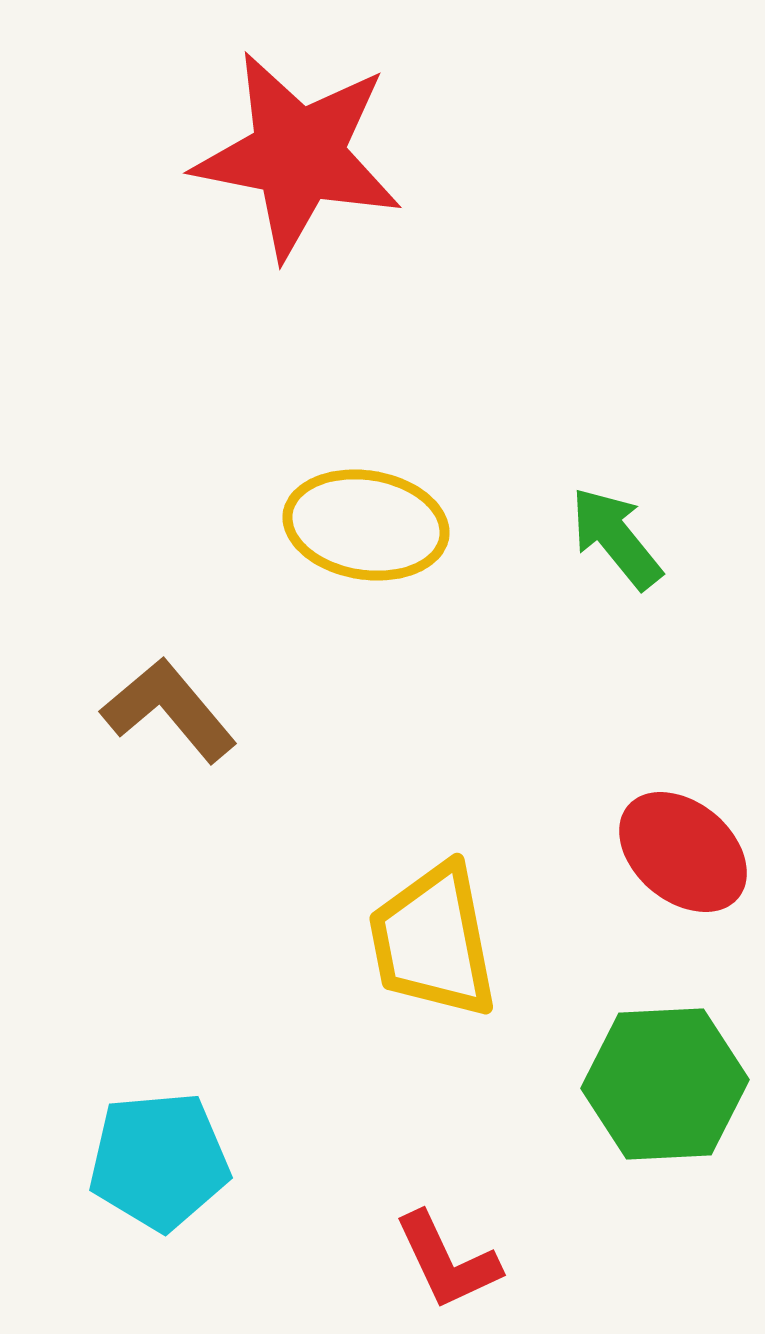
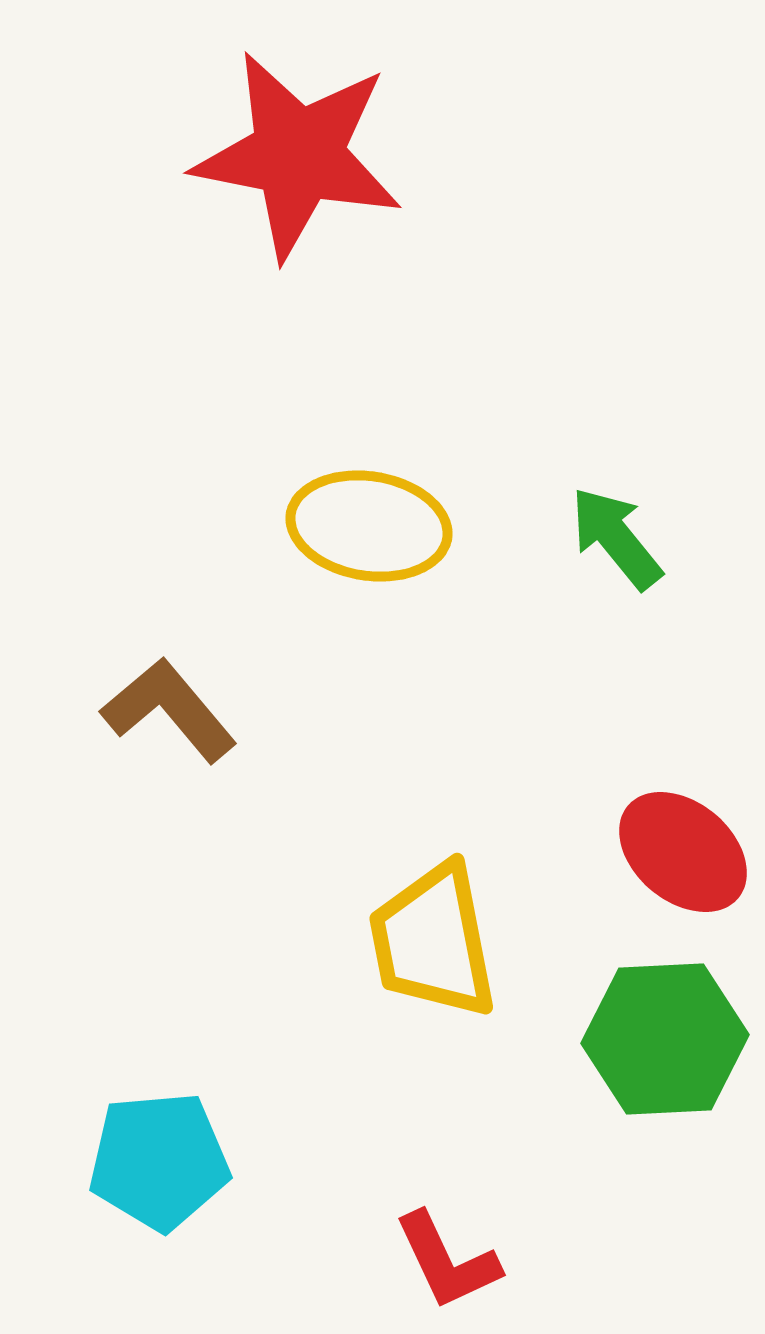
yellow ellipse: moved 3 px right, 1 px down
green hexagon: moved 45 px up
